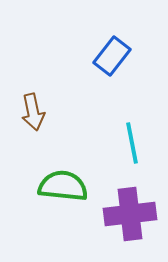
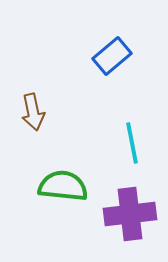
blue rectangle: rotated 12 degrees clockwise
